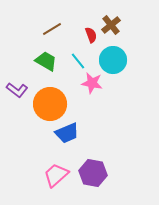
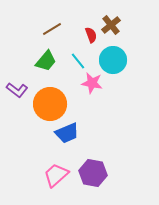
green trapezoid: rotated 100 degrees clockwise
